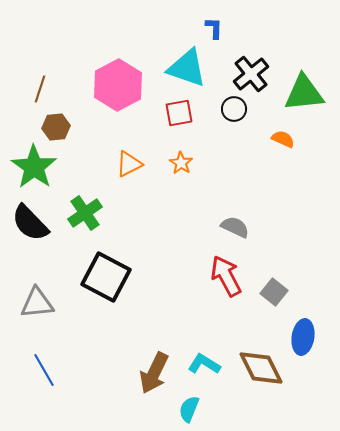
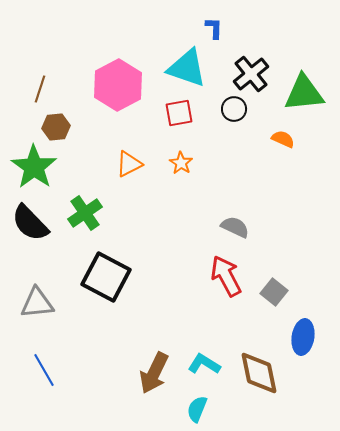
brown diamond: moved 2 px left, 5 px down; rotated 15 degrees clockwise
cyan semicircle: moved 8 px right
